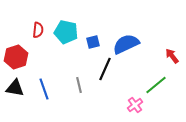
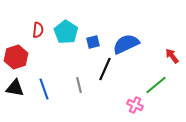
cyan pentagon: rotated 20 degrees clockwise
pink cross: rotated 28 degrees counterclockwise
